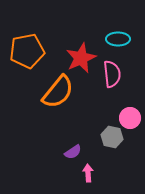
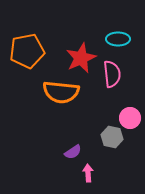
orange semicircle: moved 3 px right; rotated 57 degrees clockwise
